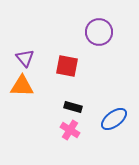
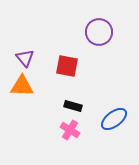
black rectangle: moved 1 px up
